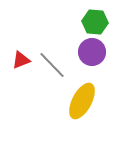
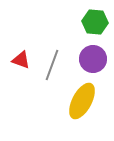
purple circle: moved 1 px right, 7 px down
red triangle: rotated 42 degrees clockwise
gray line: rotated 64 degrees clockwise
